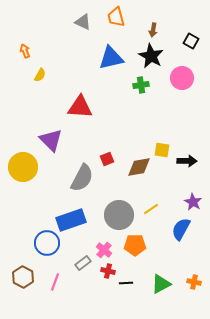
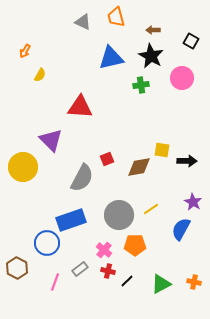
brown arrow: rotated 80 degrees clockwise
orange arrow: rotated 128 degrees counterclockwise
gray rectangle: moved 3 px left, 6 px down
brown hexagon: moved 6 px left, 9 px up
black line: moved 1 px right, 2 px up; rotated 40 degrees counterclockwise
